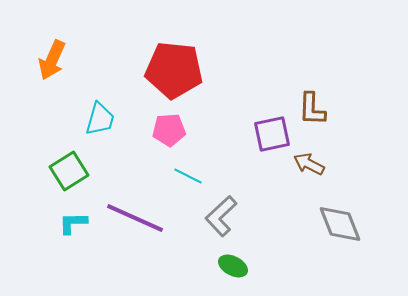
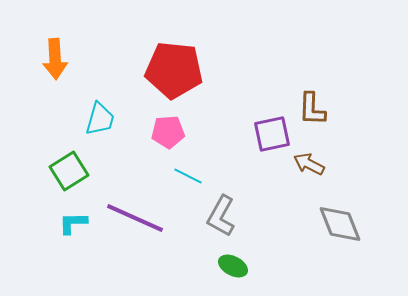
orange arrow: moved 3 px right, 1 px up; rotated 27 degrees counterclockwise
pink pentagon: moved 1 px left, 2 px down
gray L-shape: rotated 18 degrees counterclockwise
